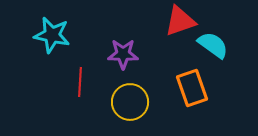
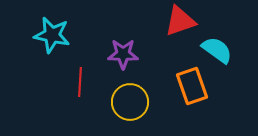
cyan semicircle: moved 4 px right, 5 px down
orange rectangle: moved 2 px up
